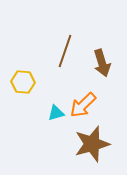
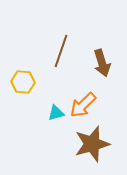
brown line: moved 4 px left
